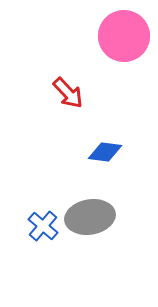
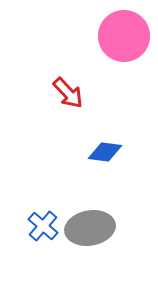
gray ellipse: moved 11 px down
